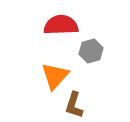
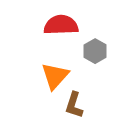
gray hexagon: moved 4 px right; rotated 15 degrees counterclockwise
